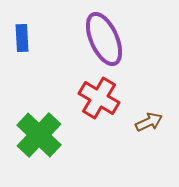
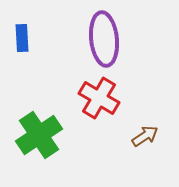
purple ellipse: rotated 18 degrees clockwise
brown arrow: moved 4 px left, 14 px down; rotated 8 degrees counterclockwise
green cross: rotated 12 degrees clockwise
